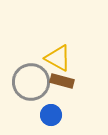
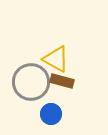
yellow triangle: moved 2 px left, 1 px down
blue circle: moved 1 px up
